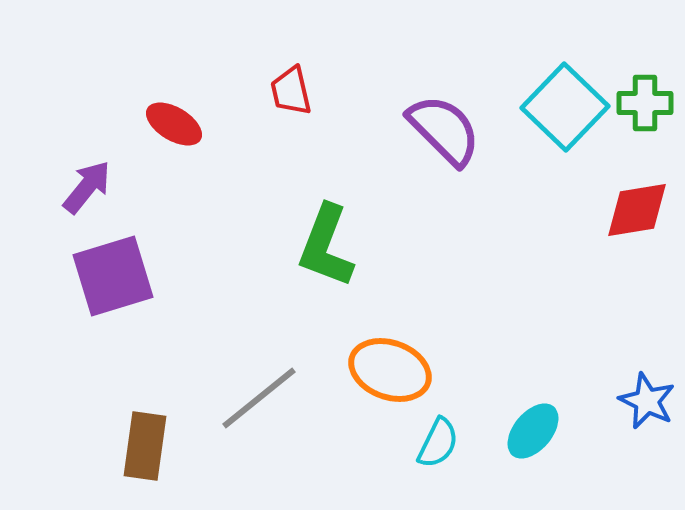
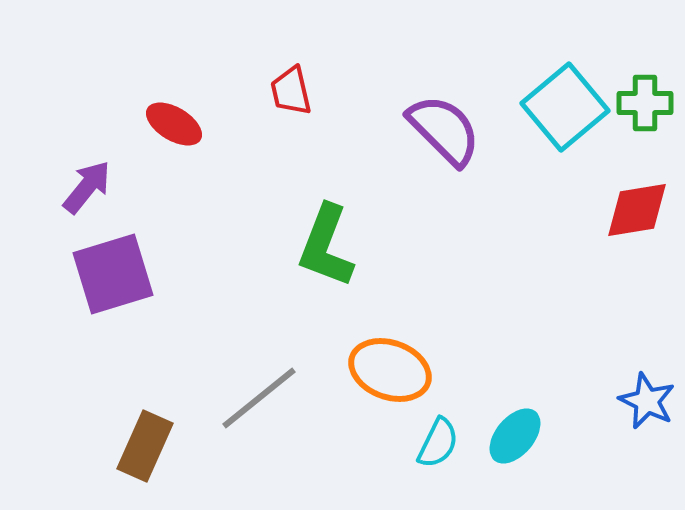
cyan square: rotated 6 degrees clockwise
purple square: moved 2 px up
cyan ellipse: moved 18 px left, 5 px down
brown rectangle: rotated 16 degrees clockwise
